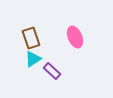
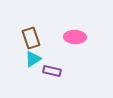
pink ellipse: rotated 65 degrees counterclockwise
purple rectangle: rotated 30 degrees counterclockwise
